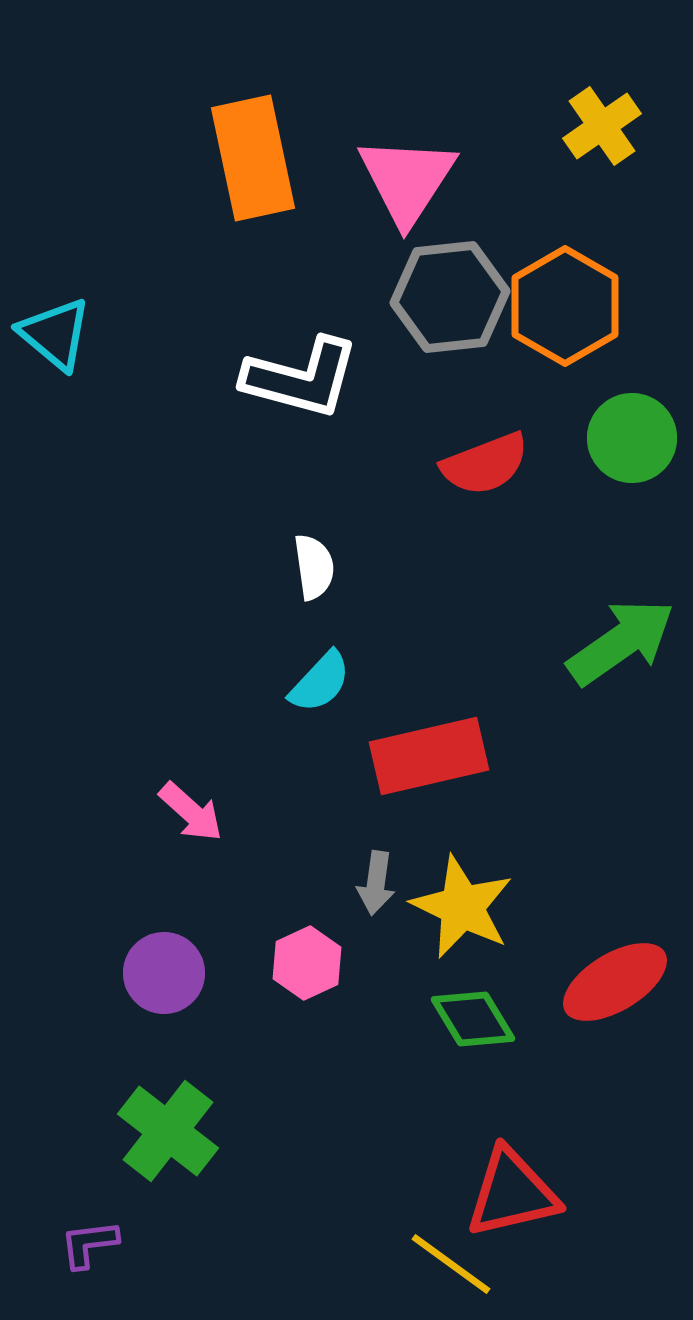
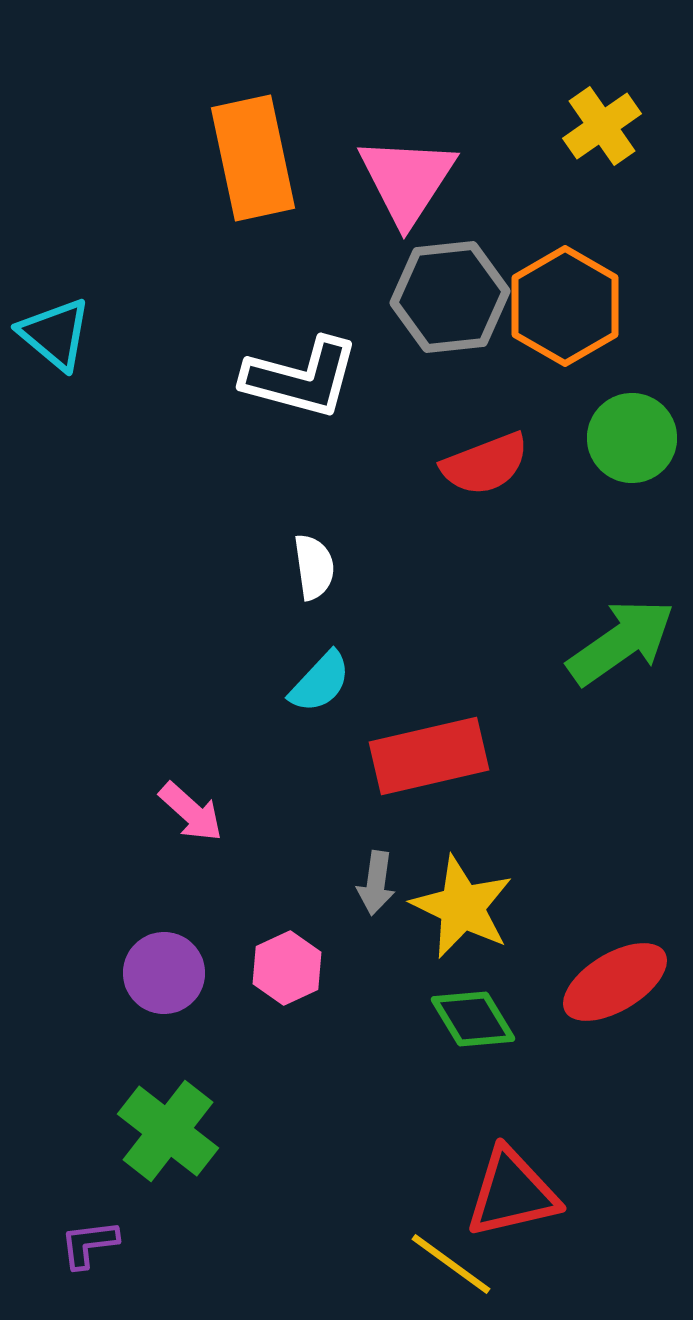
pink hexagon: moved 20 px left, 5 px down
